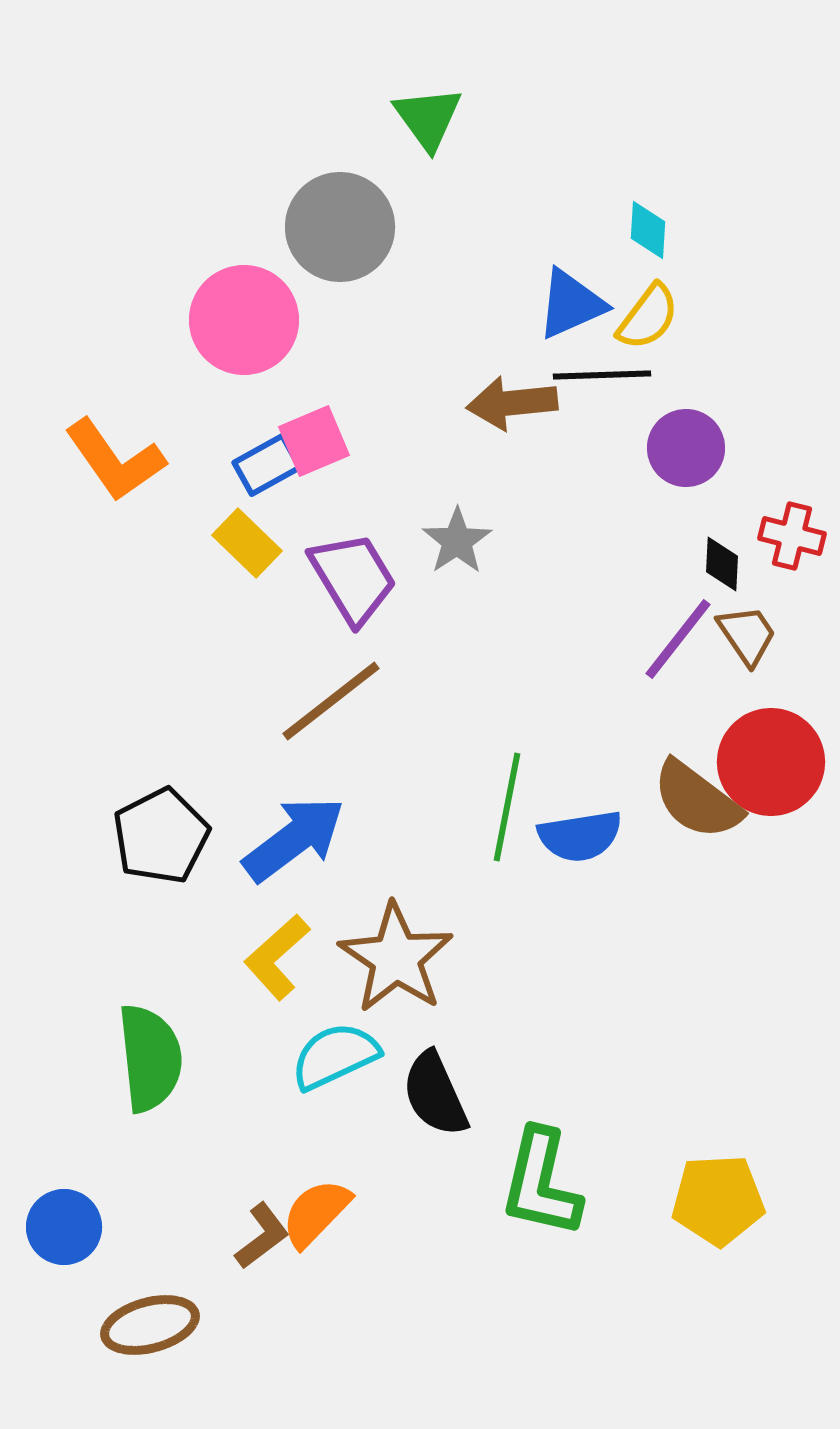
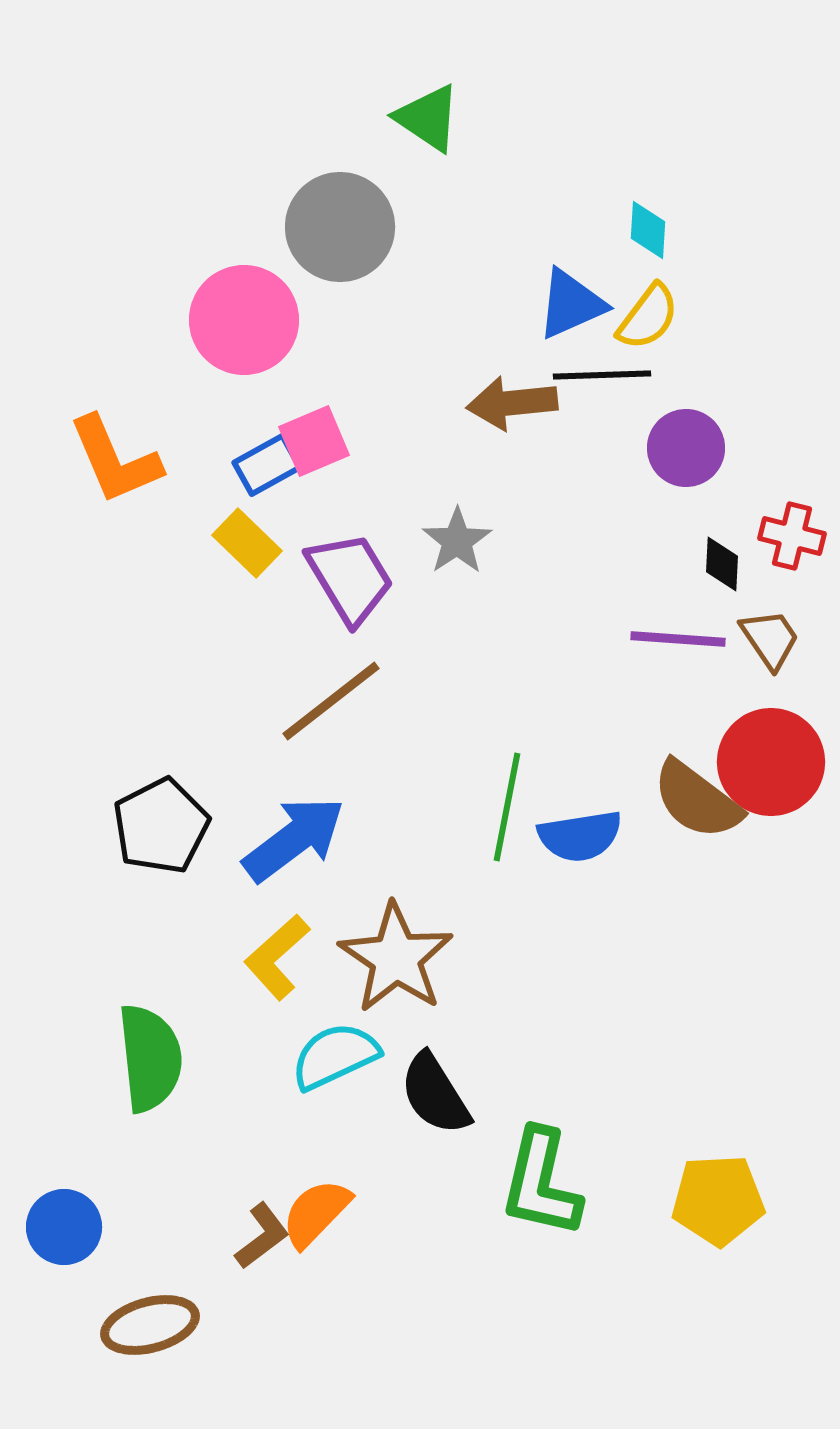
green triangle: rotated 20 degrees counterclockwise
orange L-shape: rotated 12 degrees clockwise
purple trapezoid: moved 3 px left
brown trapezoid: moved 23 px right, 4 px down
purple line: rotated 56 degrees clockwise
black pentagon: moved 10 px up
black semicircle: rotated 8 degrees counterclockwise
